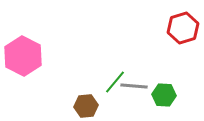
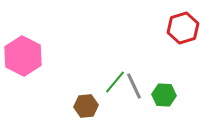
gray line: rotated 60 degrees clockwise
